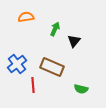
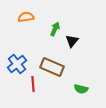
black triangle: moved 2 px left
red line: moved 1 px up
